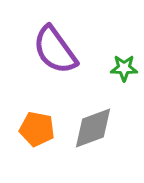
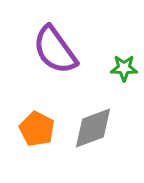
orange pentagon: rotated 16 degrees clockwise
